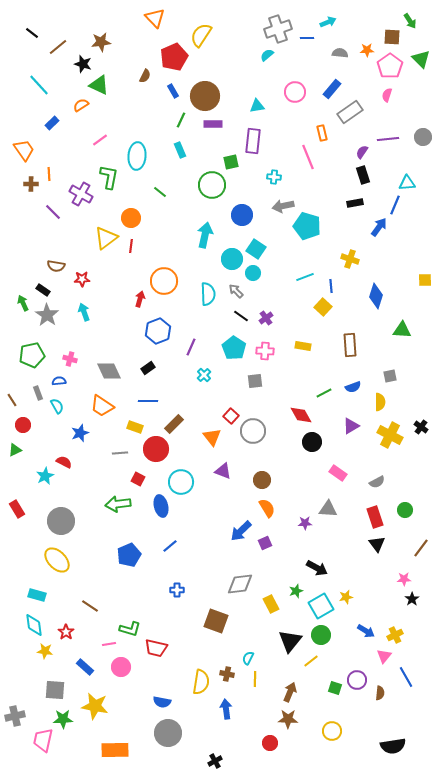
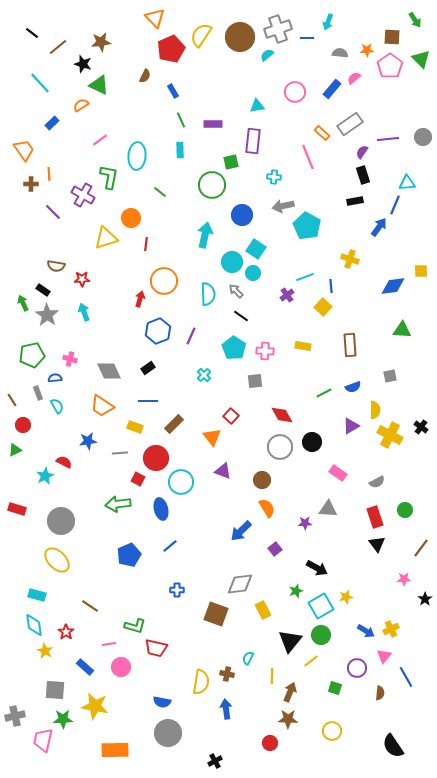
green arrow at (410, 21): moved 5 px right, 1 px up
cyan arrow at (328, 22): rotated 133 degrees clockwise
red pentagon at (174, 57): moved 3 px left, 8 px up
cyan line at (39, 85): moved 1 px right, 2 px up
pink semicircle at (387, 95): moved 33 px left, 17 px up; rotated 32 degrees clockwise
brown circle at (205, 96): moved 35 px right, 59 px up
gray rectangle at (350, 112): moved 12 px down
green line at (181, 120): rotated 49 degrees counterclockwise
orange rectangle at (322, 133): rotated 35 degrees counterclockwise
cyan rectangle at (180, 150): rotated 21 degrees clockwise
purple cross at (81, 194): moved 2 px right, 1 px down
black rectangle at (355, 203): moved 2 px up
cyan pentagon at (307, 226): rotated 12 degrees clockwise
yellow triangle at (106, 238): rotated 20 degrees clockwise
red line at (131, 246): moved 15 px right, 2 px up
cyan circle at (232, 259): moved 3 px down
yellow square at (425, 280): moved 4 px left, 9 px up
blue diamond at (376, 296): moved 17 px right, 10 px up; rotated 65 degrees clockwise
purple cross at (266, 318): moved 21 px right, 23 px up
purple line at (191, 347): moved 11 px up
blue semicircle at (59, 381): moved 4 px left, 3 px up
yellow semicircle at (380, 402): moved 5 px left, 8 px down
red diamond at (301, 415): moved 19 px left
gray circle at (253, 431): moved 27 px right, 16 px down
blue star at (80, 433): moved 8 px right, 8 px down; rotated 12 degrees clockwise
red circle at (156, 449): moved 9 px down
blue ellipse at (161, 506): moved 3 px down
red rectangle at (17, 509): rotated 42 degrees counterclockwise
purple square at (265, 543): moved 10 px right, 6 px down; rotated 16 degrees counterclockwise
black star at (412, 599): moved 13 px right
yellow rectangle at (271, 604): moved 8 px left, 6 px down
brown square at (216, 621): moved 7 px up
green L-shape at (130, 629): moved 5 px right, 3 px up
yellow cross at (395, 635): moved 4 px left, 6 px up
yellow star at (45, 651): rotated 21 degrees clockwise
yellow line at (255, 679): moved 17 px right, 3 px up
purple circle at (357, 680): moved 12 px up
black semicircle at (393, 746): rotated 65 degrees clockwise
